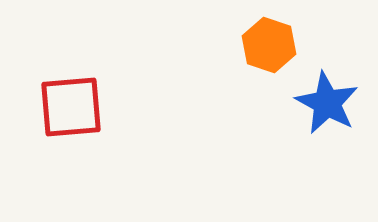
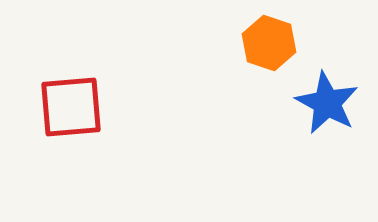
orange hexagon: moved 2 px up
